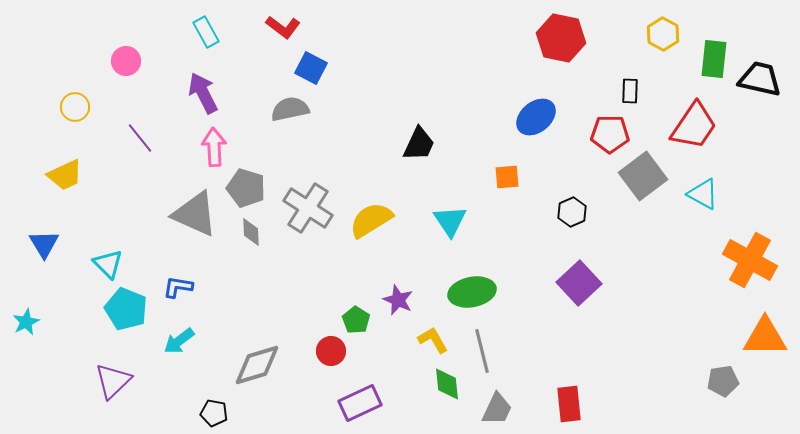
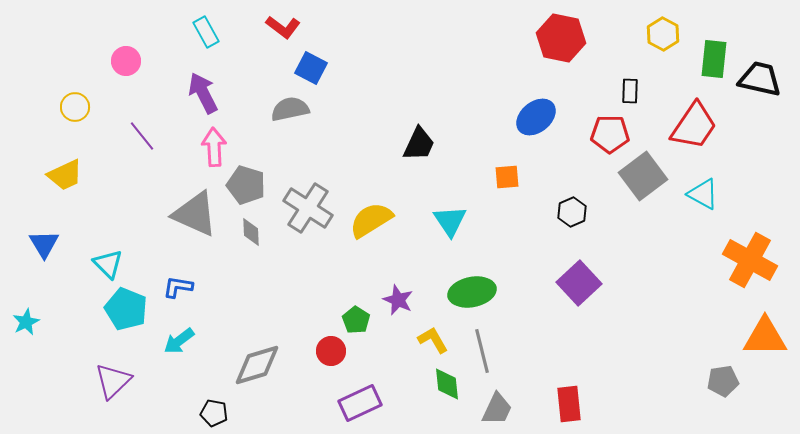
purple line at (140, 138): moved 2 px right, 2 px up
gray pentagon at (246, 188): moved 3 px up
